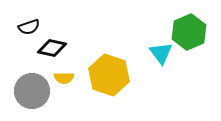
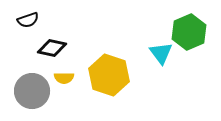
black semicircle: moved 1 px left, 7 px up
